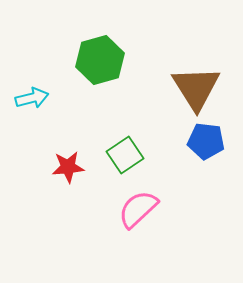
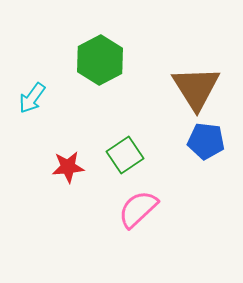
green hexagon: rotated 12 degrees counterclockwise
cyan arrow: rotated 140 degrees clockwise
